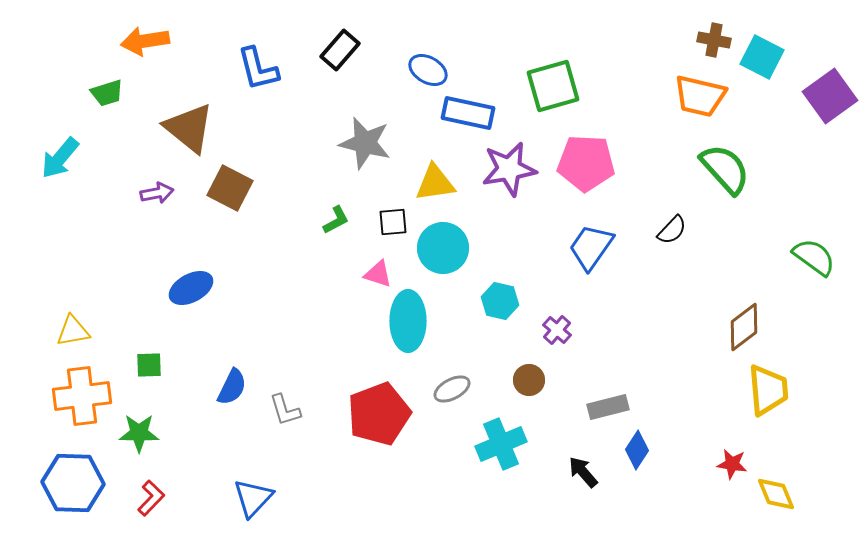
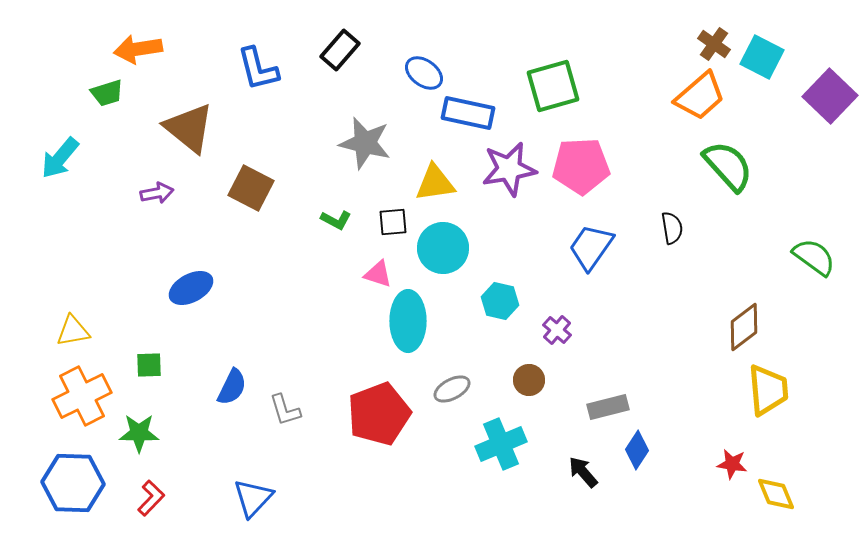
brown cross at (714, 40): moved 4 px down; rotated 24 degrees clockwise
orange arrow at (145, 41): moved 7 px left, 8 px down
blue ellipse at (428, 70): moved 4 px left, 3 px down; rotated 6 degrees clockwise
orange trapezoid at (700, 96): rotated 54 degrees counterclockwise
purple square at (830, 96): rotated 10 degrees counterclockwise
pink pentagon at (586, 163): moved 5 px left, 3 px down; rotated 6 degrees counterclockwise
green semicircle at (725, 169): moved 3 px right, 3 px up
brown square at (230, 188): moved 21 px right
green L-shape at (336, 220): rotated 56 degrees clockwise
black semicircle at (672, 230): moved 2 px up; rotated 52 degrees counterclockwise
orange cross at (82, 396): rotated 20 degrees counterclockwise
